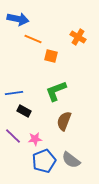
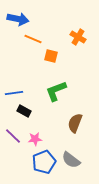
brown semicircle: moved 11 px right, 2 px down
blue pentagon: moved 1 px down
